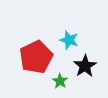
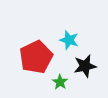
black star: rotated 20 degrees clockwise
green star: moved 1 px down
